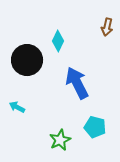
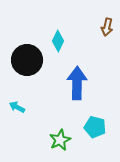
blue arrow: rotated 28 degrees clockwise
